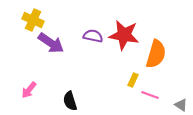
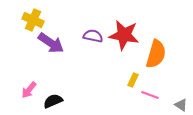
black semicircle: moved 17 px left; rotated 84 degrees clockwise
